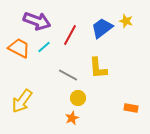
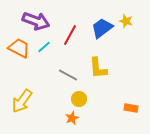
purple arrow: moved 1 px left
yellow circle: moved 1 px right, 1 px down
